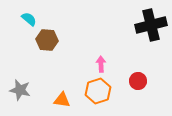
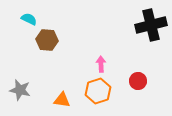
cyan semicircle: rotated 14 degrees counterclockwise
